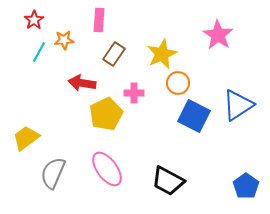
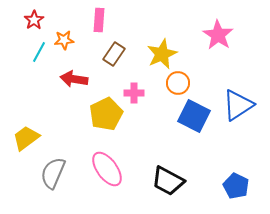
red arrow: moved 8 px left, 4 px up
blue pentagon: moved 10 px left; rotated 10 degrees counterclockwise
